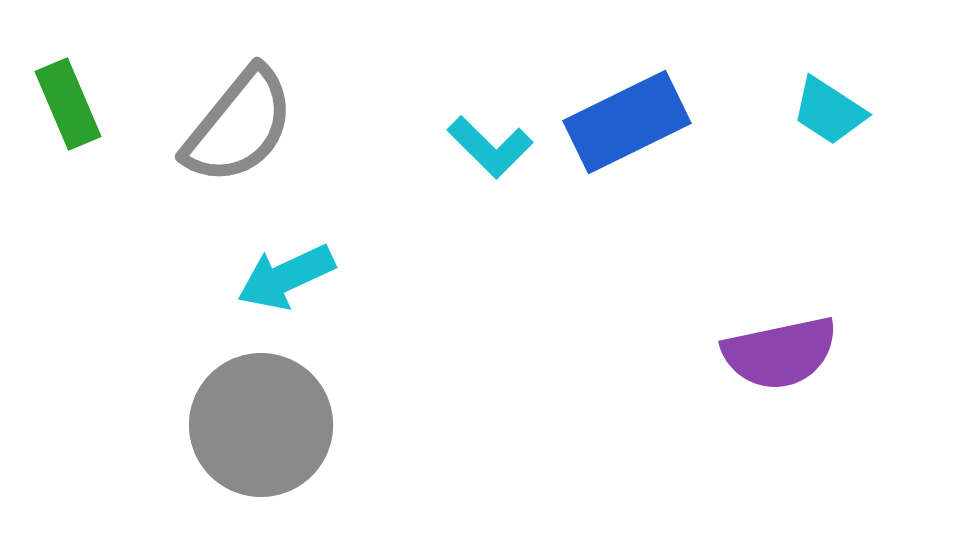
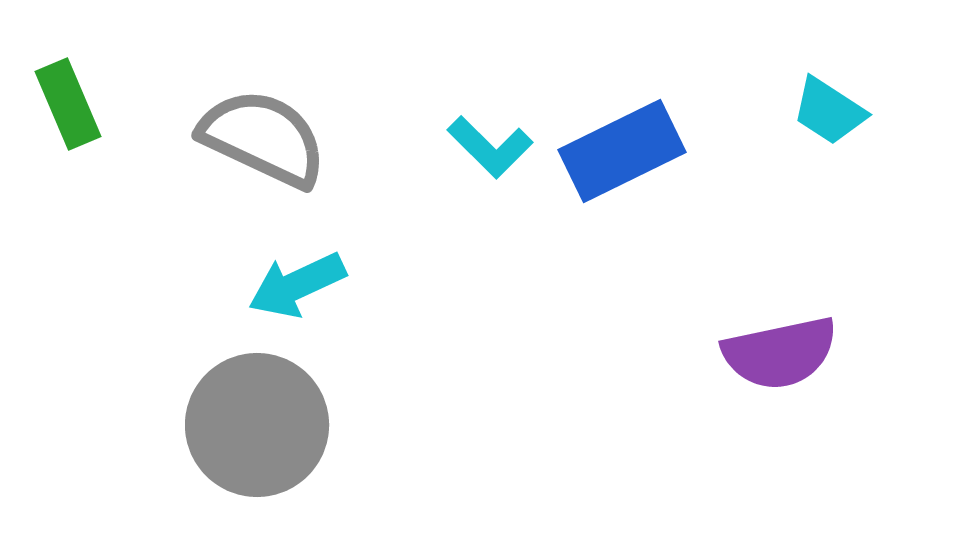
blue rectangle: moved 5 px left, 29 px down
gray semicircle: moved 24 px right, 12 px down; rotated 104 degrees counterclockwise
cyan arrow: moved 11 px right, 8 px down
gray circle: moved 4 px left
